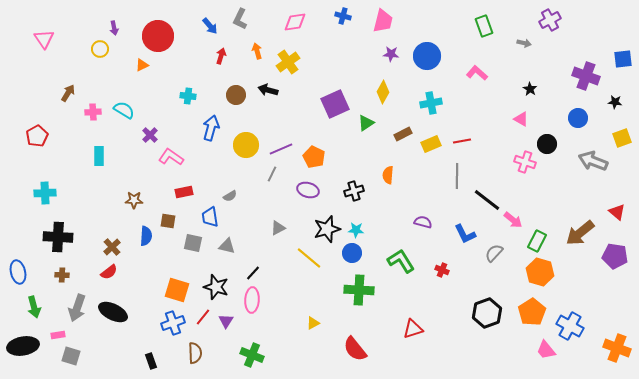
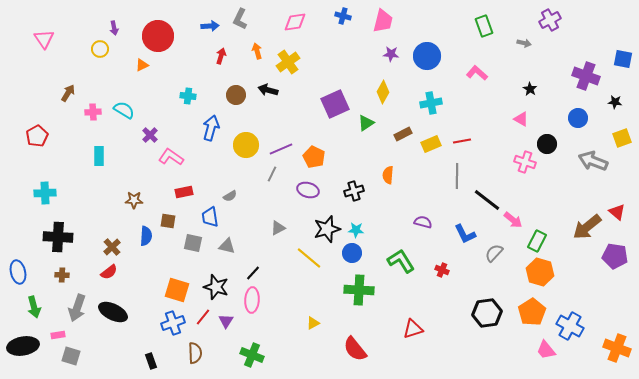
blue arrow at (210, 26): rotated 54 degrees counterclockwise
blue square at (623, 59): rotated 18 degrees clockwise
brown arrow at (580, 233): moved 7 px right, 6 px up
black hexagon at (487, 313): rotated 12 degrees clockwise
